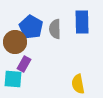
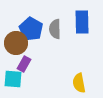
blue pentagon: moved 2 px down
brown circle: moved 1 px right, 1 px down
yellow semicircle: moved 1 px right, 1 px up
